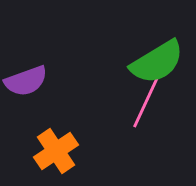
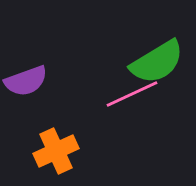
pink line: moved 14 px left, 8 px up; rotated 40 degrees clockwise
orange cross: rotated 9 degrees clockwise
